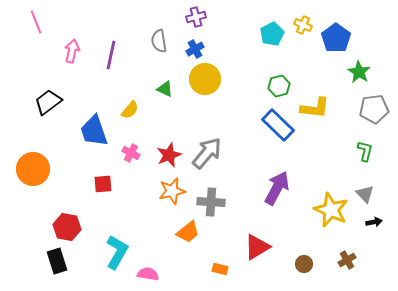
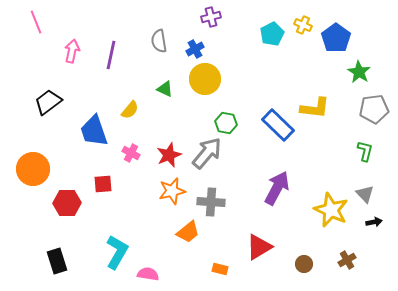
purple cross: moved 15 px right
green hexagon: moved 53 px left, 37 px down; rotated 25 degrees clockwise
red hexagon: moved 24 px up; rotated 12 degrees counterclockwise
red triangle: moved 2 px right
